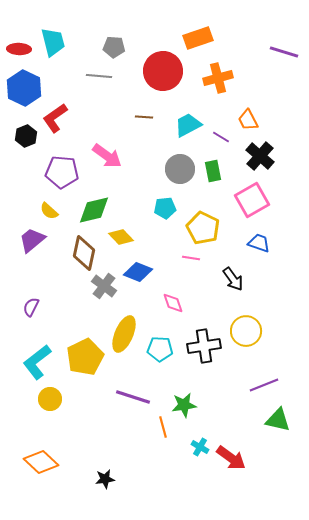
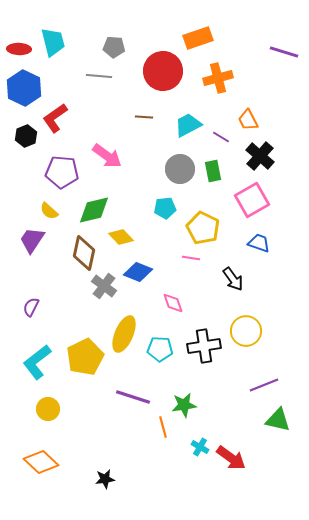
purple trapezoid at (32, 240): rotated 16 degrees counterclockwise
yellow circle at (50, 399): moved 2 px left, 10 px down
